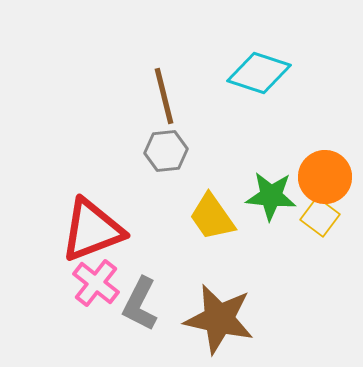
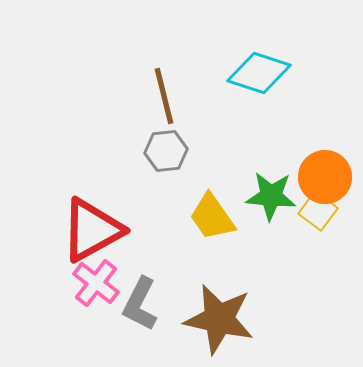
yellow square: moved 2 px left, 6 px up
red triangle: rotated 8 degrees counterclockwise
